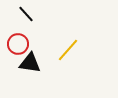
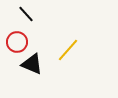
red circle: moved 1 px left, 2 px up
black triangle: moved 2 px right, 1 px down; rotated 15 degrees clockwise
